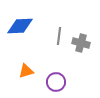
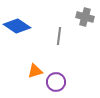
blue diamond: moved 3 px left; rotated 36 degrees clockwise
gray cross: moved 4 px right, 26 px up
orange triangle: moved 9 px right
